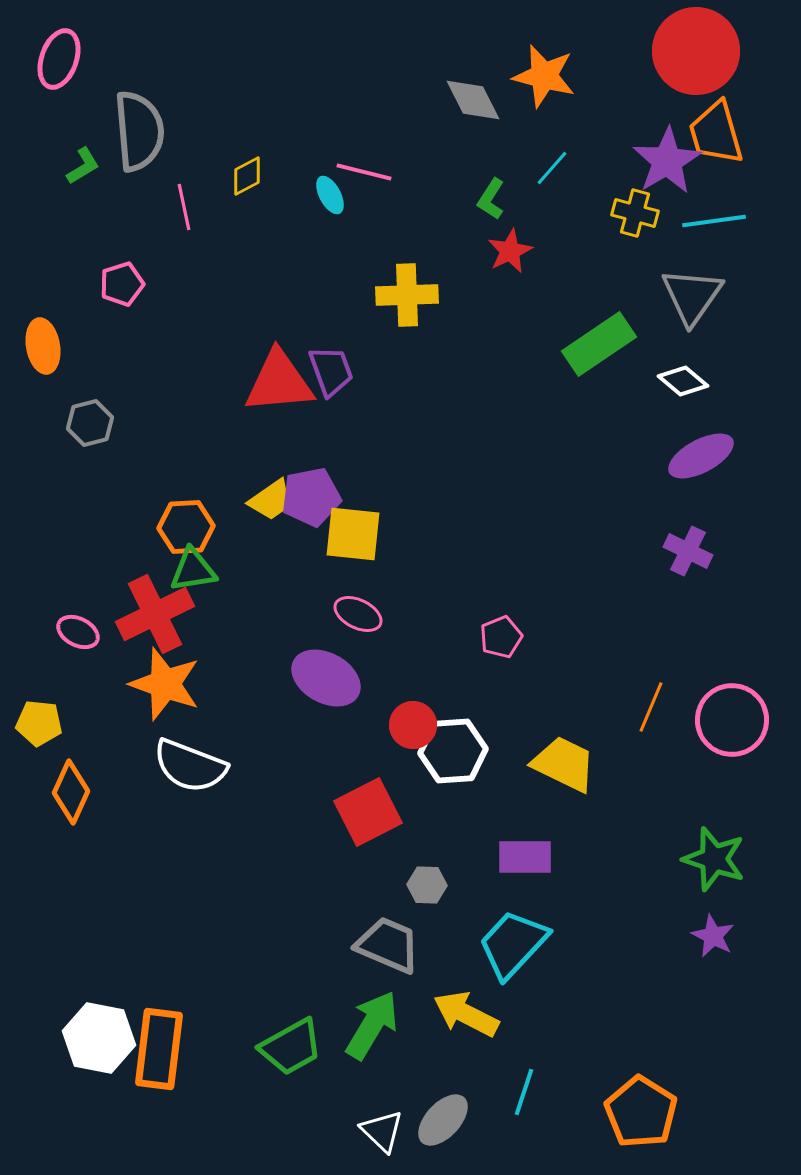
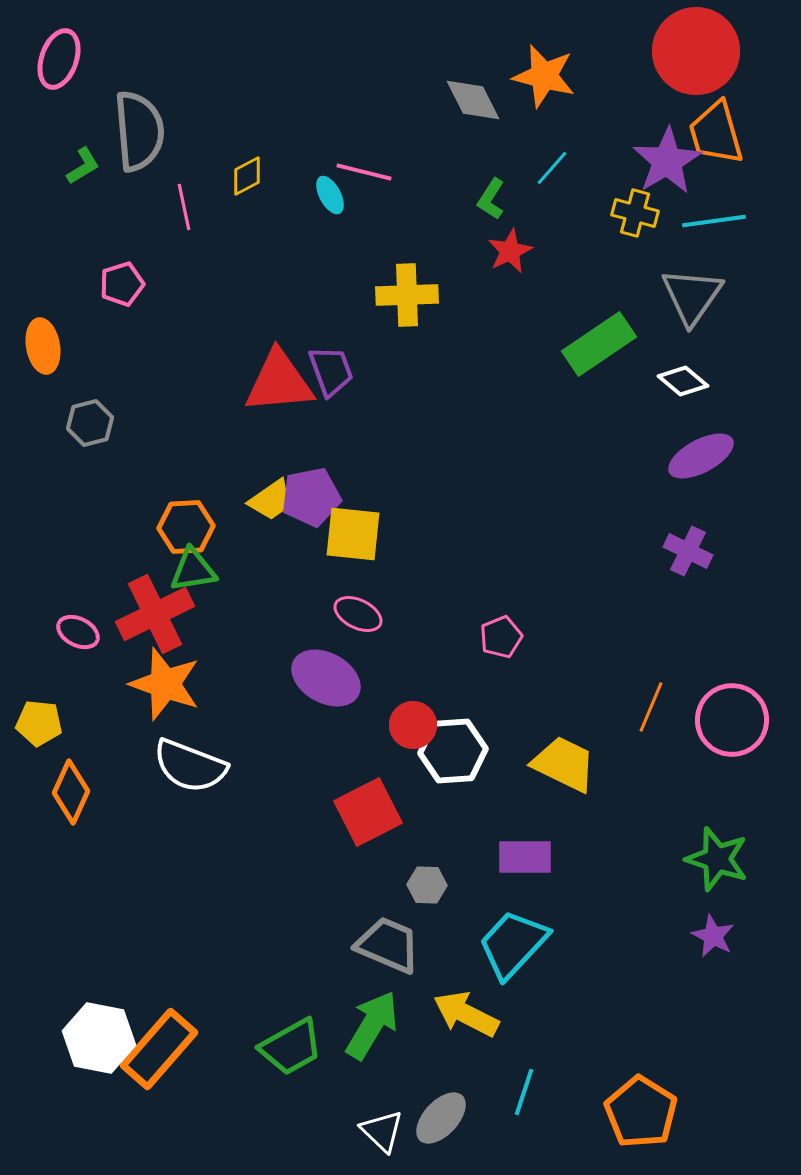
green star at (714, 859): moved 3 px right
orange rectangle at (159, 1049): rotated 34 degrees clockwise
gray ellipse at (443, 1120): moved 2 px left, 2 px up
